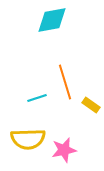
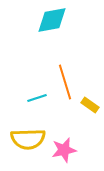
yellow rectangle: moved 1 px left
